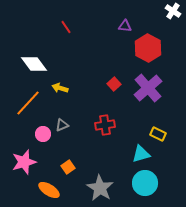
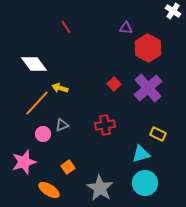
purple triangle: moved 1 px right, 2 px down
orange line: moved 9 px right
